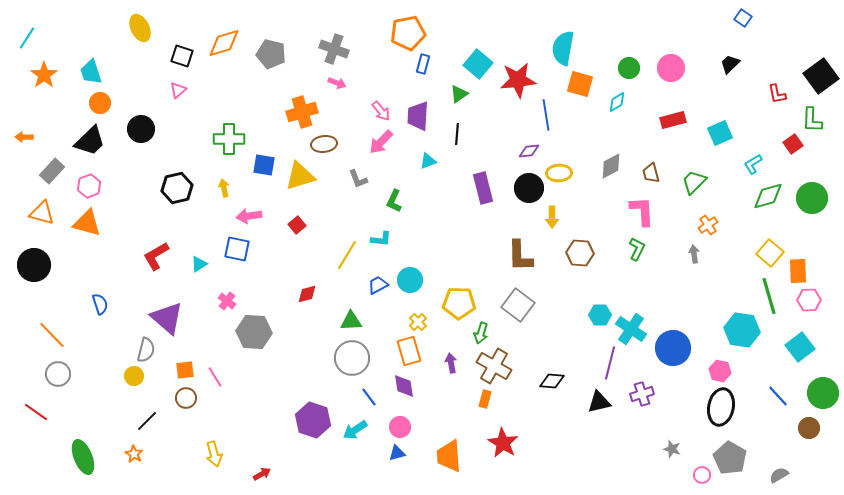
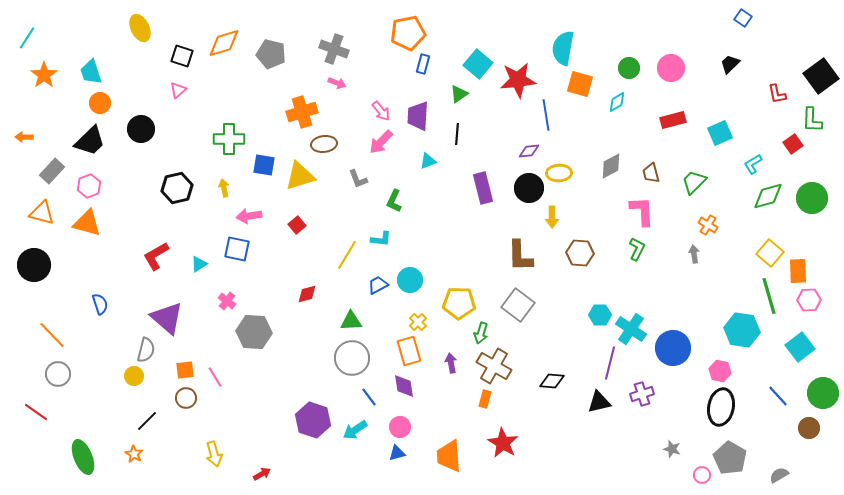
orange cross at (708, 225): rotated 24 degrees counterclockwise
